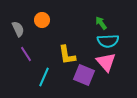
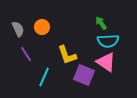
orange circle: moved 7 px down
yellow L-shape: rotated 10 degrees counterclockwise
pink triangle: rotated 15 degrees counterclockwise
